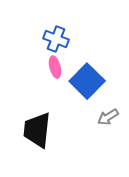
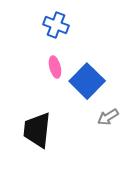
blue cross: moved 14 px up
